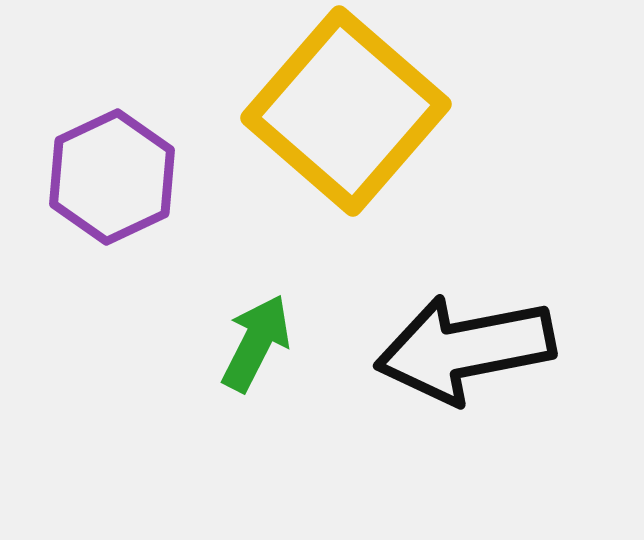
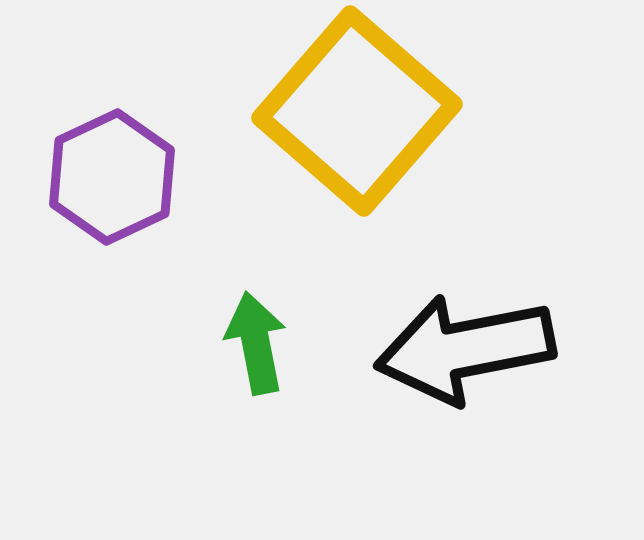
yellow square: moved 11 px right
green arrow: rotated 38 degrees counterclockwise
